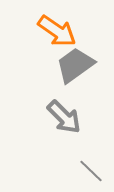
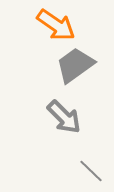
orange arrow: moved 1 px left, 6 px up
